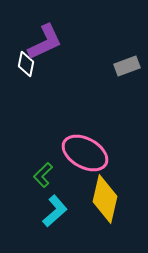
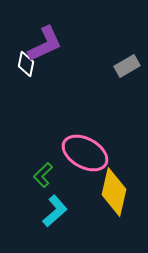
purple L-shape: moved 2 px down
gray rectangle: rotated 10 degrees counterclockwise
yellow diamond: moved 9 px right, 7 px up
